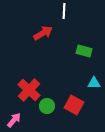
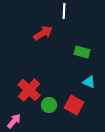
green rectangle: moved 2 px left, 1 px down
cyan triangle: moved 5 px left, 1 px up; rotated 24 degrees clockwise
green circle: moved 2 px right, 1 px up
pink arrow: moved 1 px down
